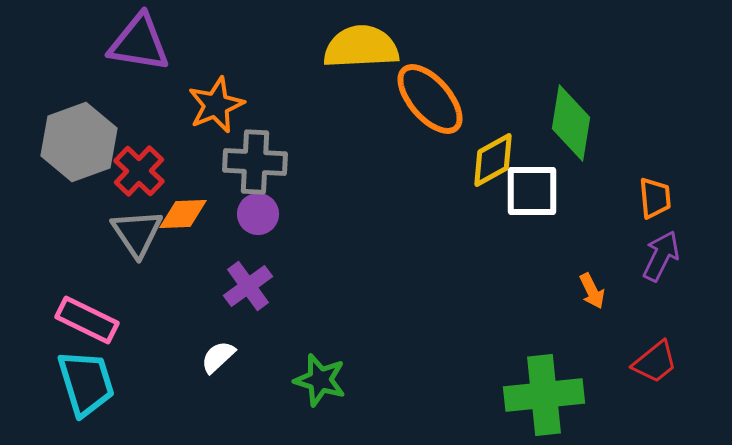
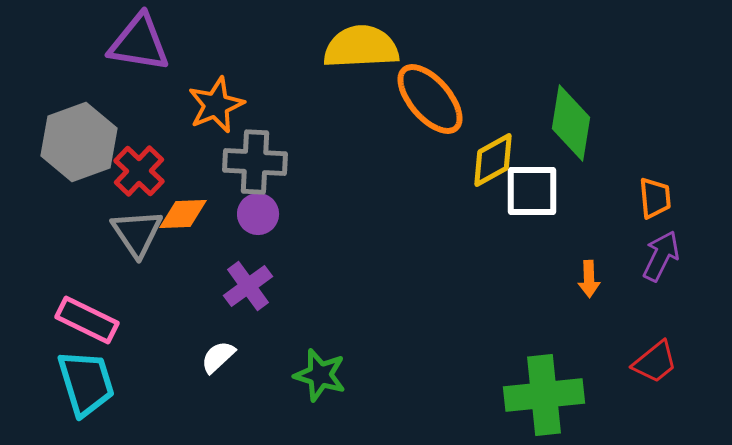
orange arrow: moved 3 px left, 12 px up; rotated 24 degrees clockwise
green star: moved 5 px up
